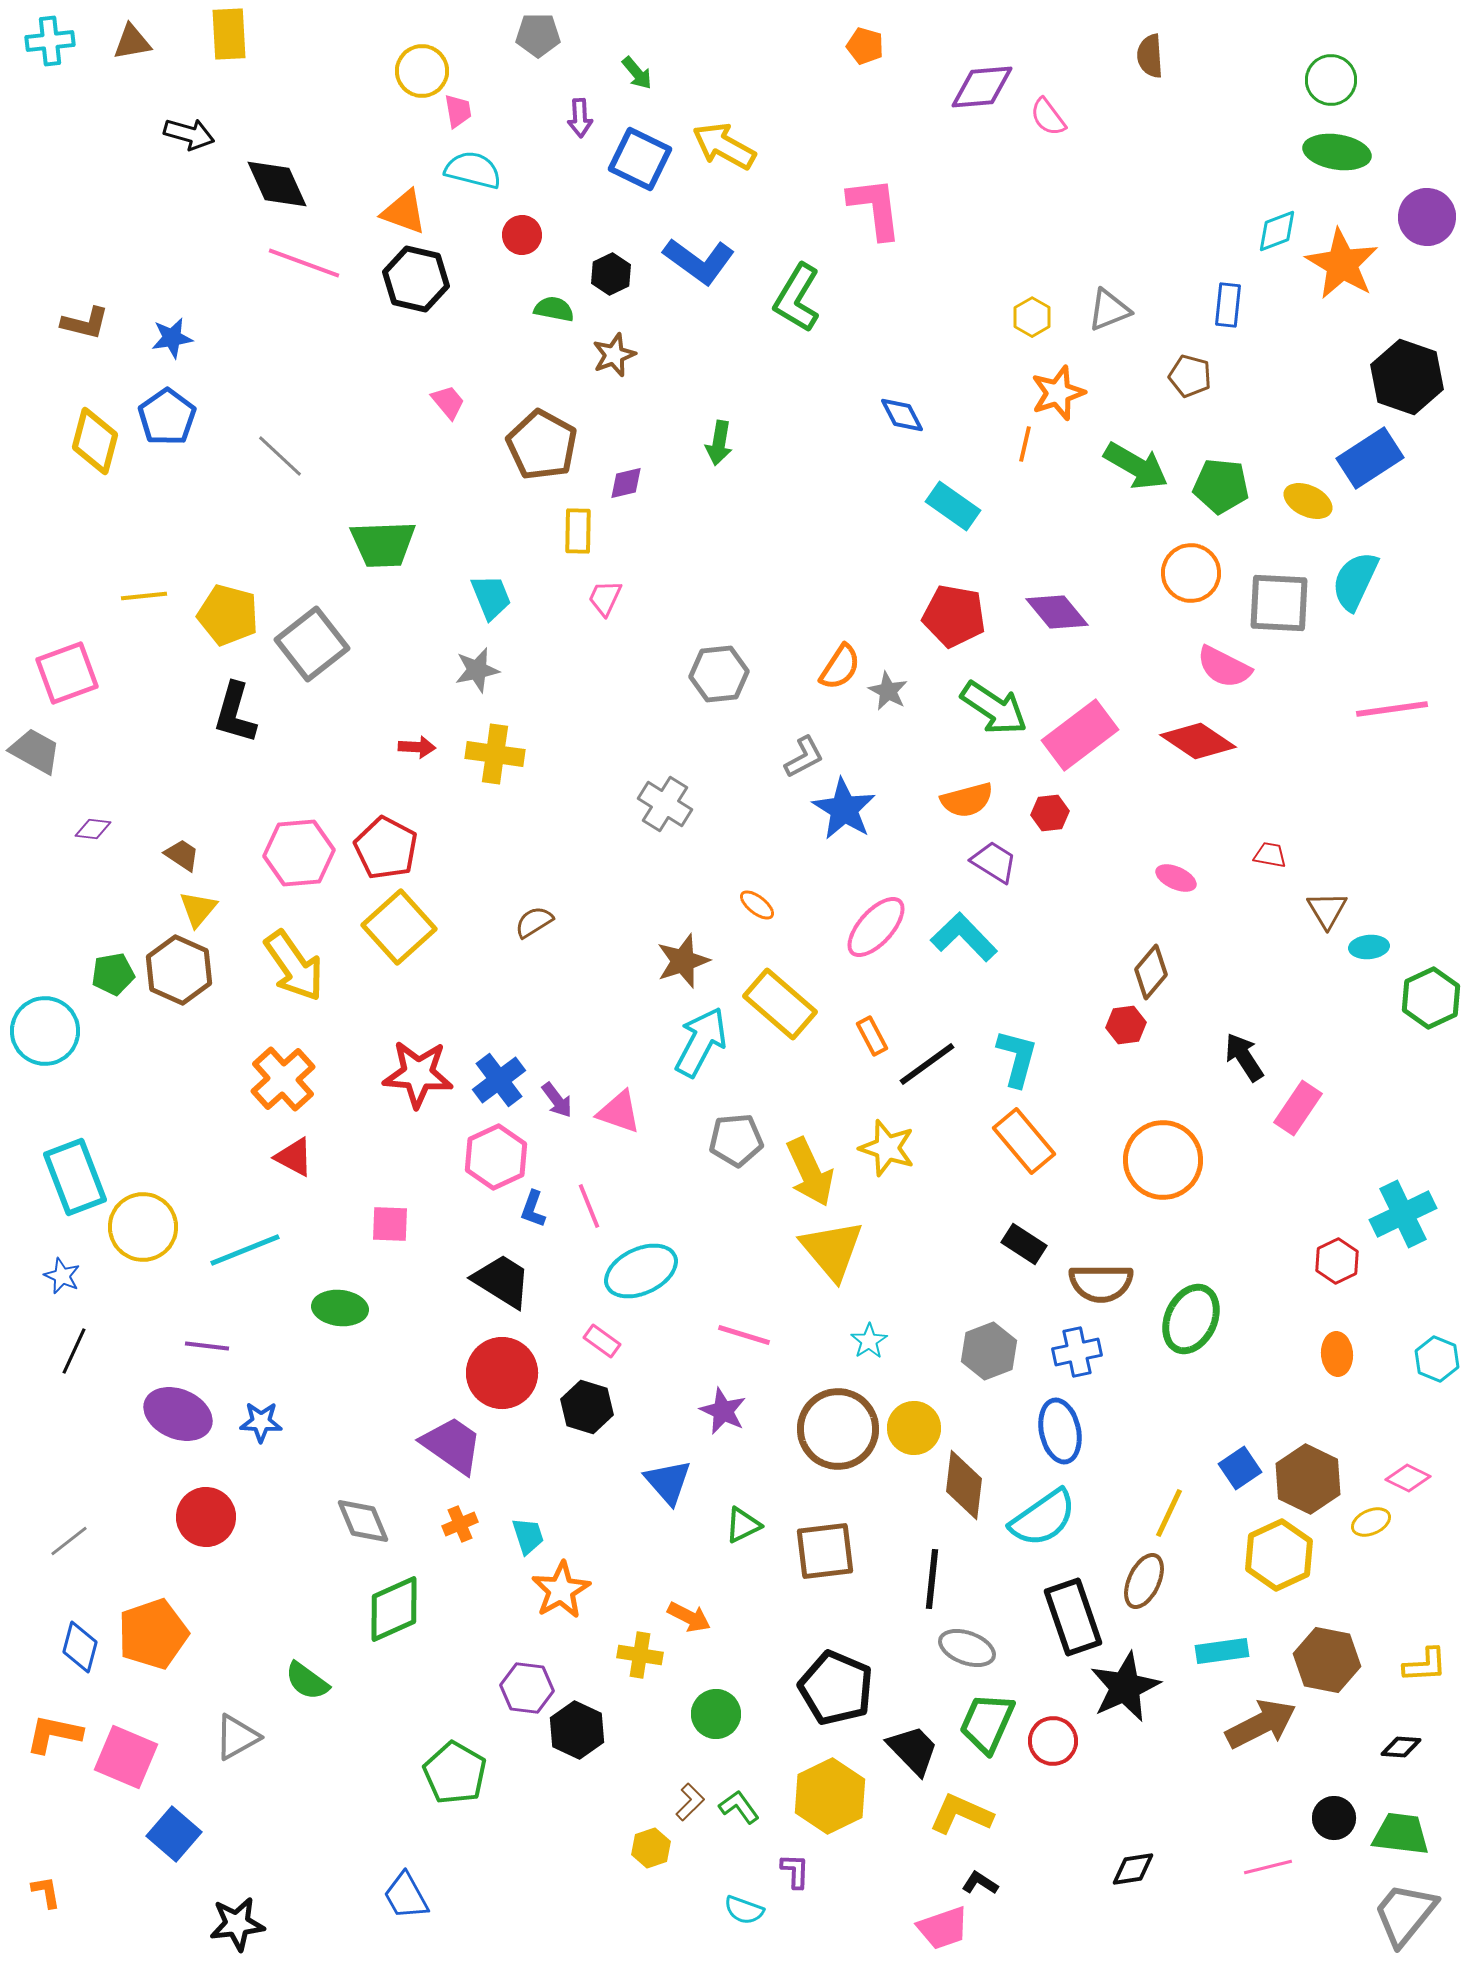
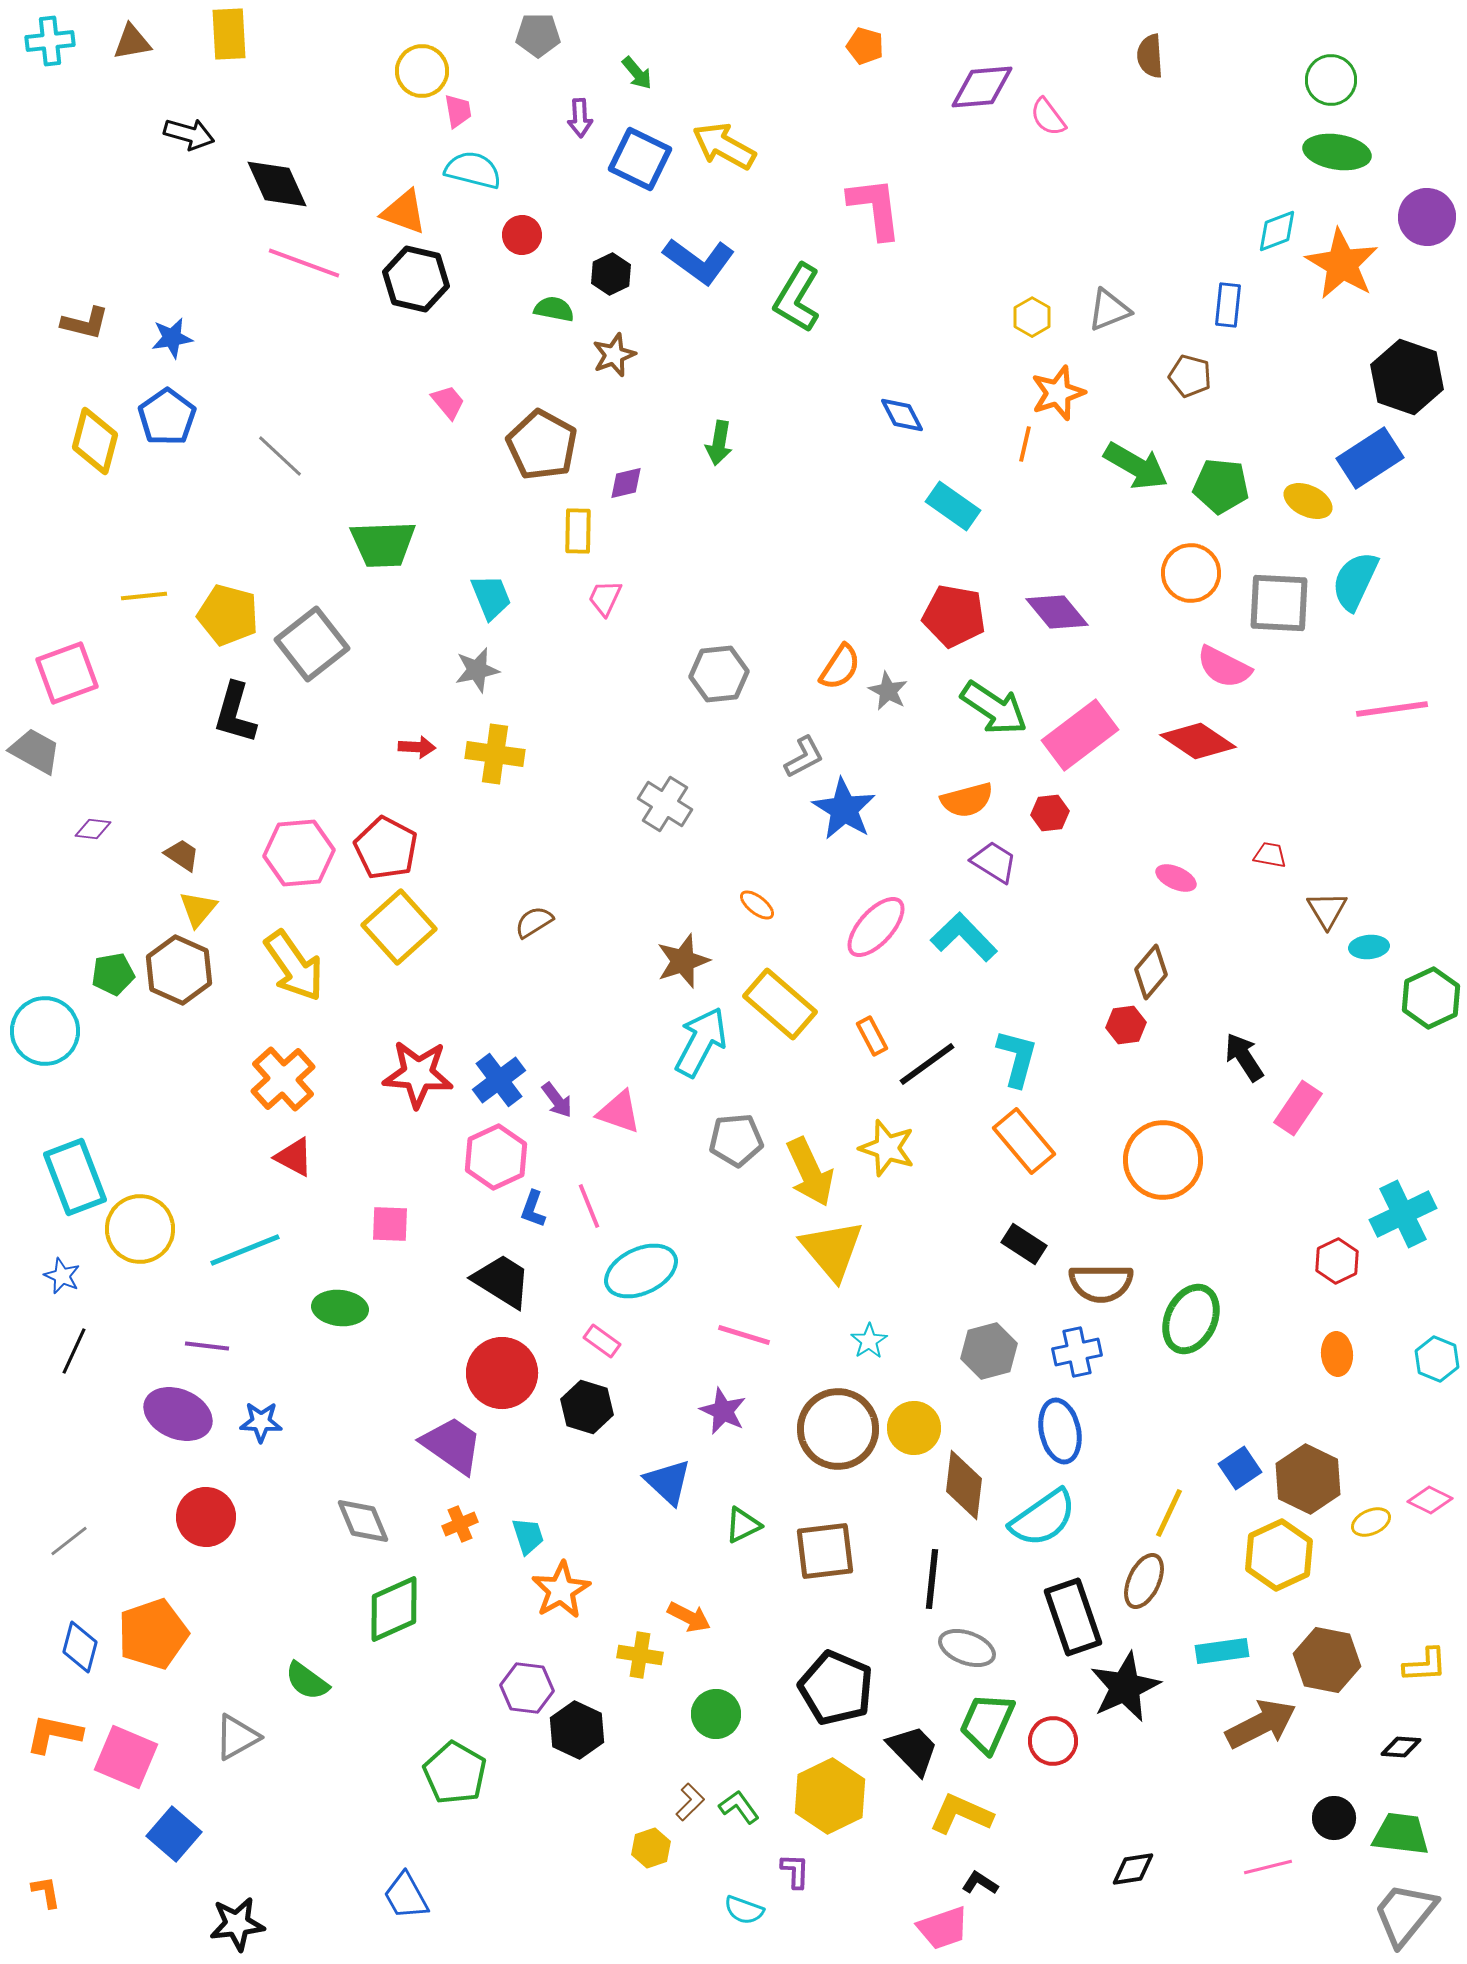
yellow circle at (143, 1227): moved 3 px left, 2 px down
gray hexagon at (989, 1351): rotated 6 degrees clockwise
pink diamond at (1408, 1478): moved 22 px right, 22 px down
blue triangle at (668, 1482): rotated 6 degrees counterclockwise
